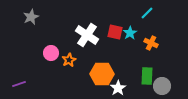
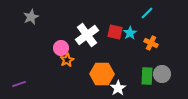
white cross: rotated 20 degrees clockwise
pink circle: moved 10 px right, 5 px up
orange star: moved 2 px left
gray circle: moved 12 px up
